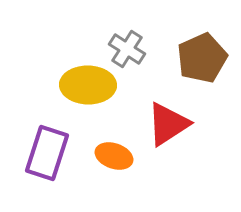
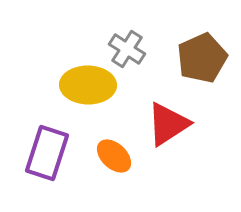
orange ellipse: rotated 24 degrees clockwise
